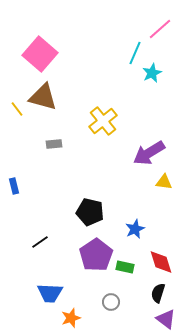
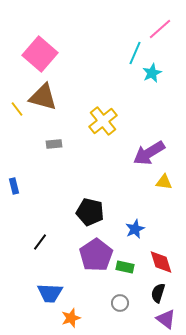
black line: rotated 18 degrees counterclockwise
gray circle: moved 9 px right, 1 px down
